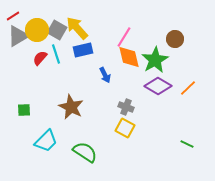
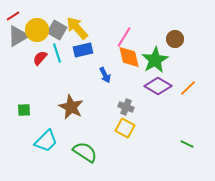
cyan line: moved 1 px right, 1 px up
